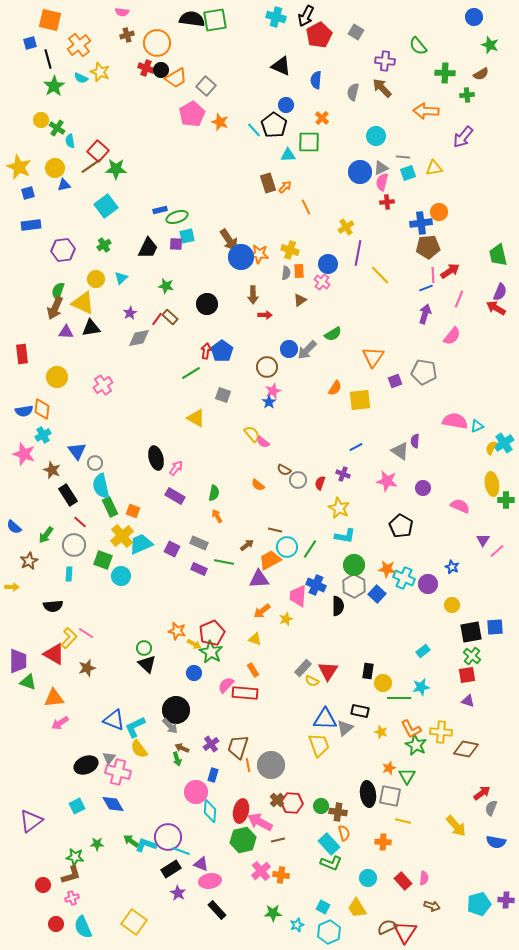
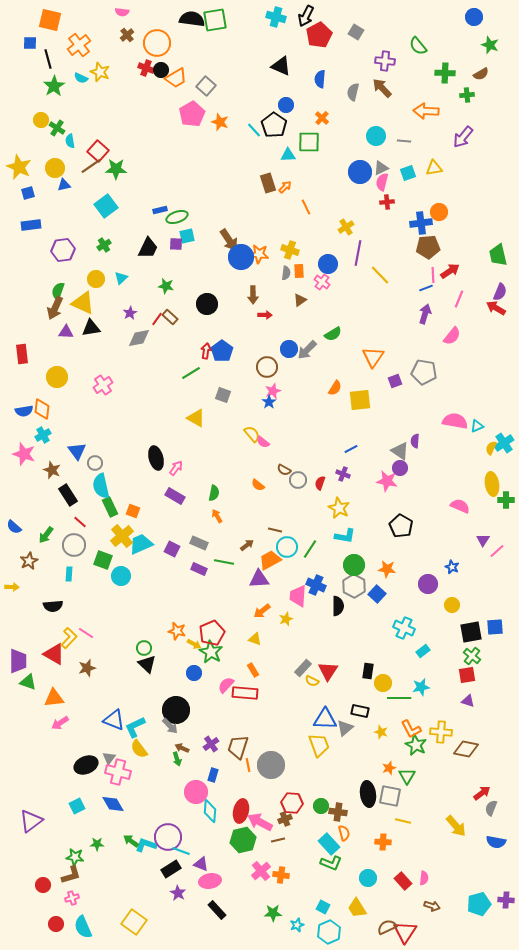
brown cross at (127, 35): rotated 24 degrees counterclockwise
blue square at (30, 43): rotated 16 degrees clockwise
blue semicircle at (316, 80): moved 4 px right, 1 px up
gray line at (403, 157): moved 1 px right, 16 px up
blue line at (356, 447): moved 5 px left, 2 px down
purple circle at (423, 488): moved 23 px left, 20 px up
cyan cross at (404, 578): moved 50 px down
brown cross at (277, 800): moved 8 px right, 19 px down; rotated 24 degrees clockwise
